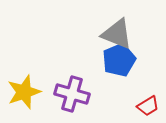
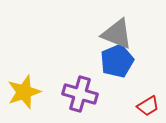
blue pentagon: moved 2 px left, 1 px down
purple cross: moved 8 px right
